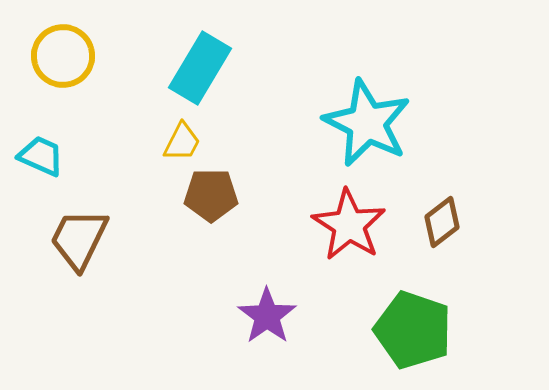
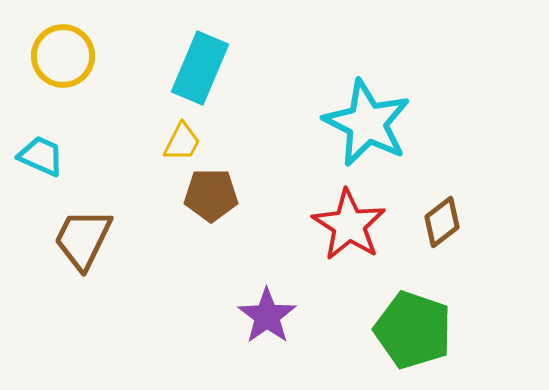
cyan rectangle: rotated 8 degrees counterclockwise
brown trapezoid: moved 4 px right
